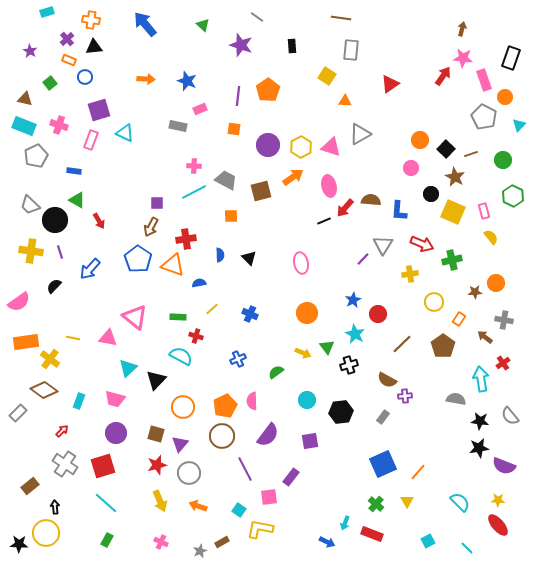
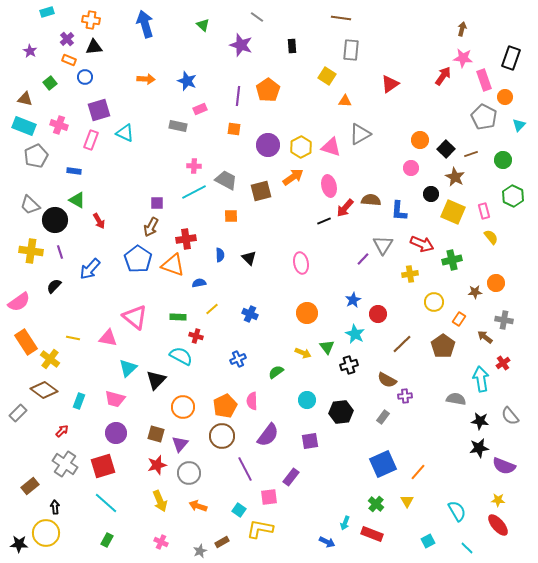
blue arrow at (145, 24): rotated 24 degrees clockwise
orange rectangle at (26, 342): rotated 65 degrees clockwise
cyan semicircle at (460, 502): moved 3 px left, 9 px down; rotated 15 degrees clockwise
